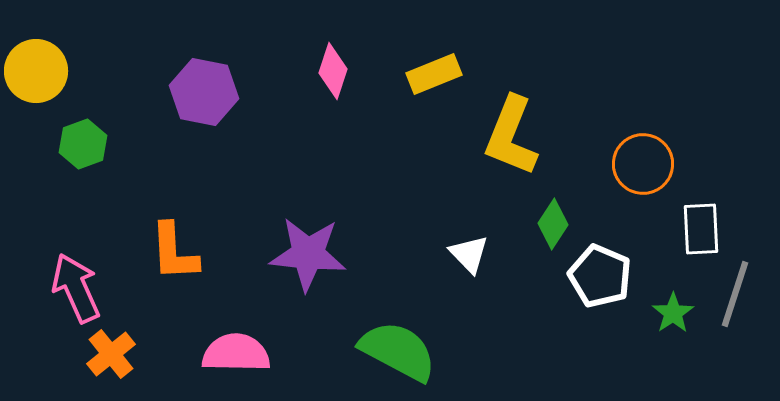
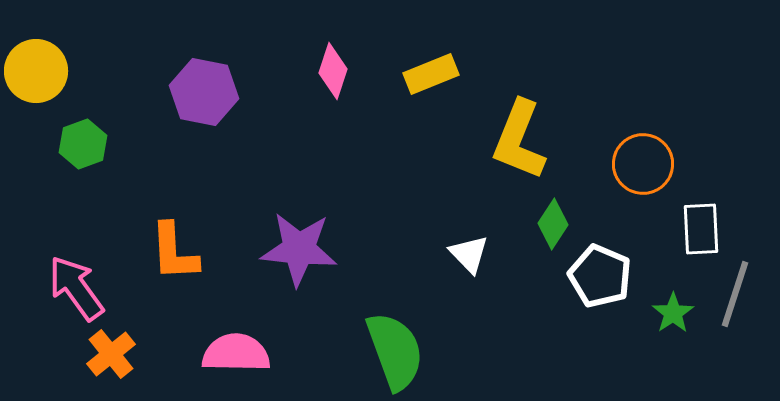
yellow rectangle: moved 3 px left
yellow L-shape: moved 8 px right, 4 px down
purple star: moved 9 px left, 5 px up
pink arrow: rotated 12 degrees counterclockwise
green semicircle: moved 3 px left; rotated 42 degrees clockwise
